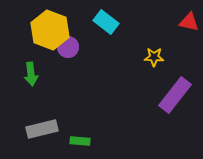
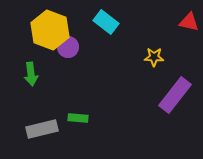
green rectangle: moved 2 px left, 23 px up
